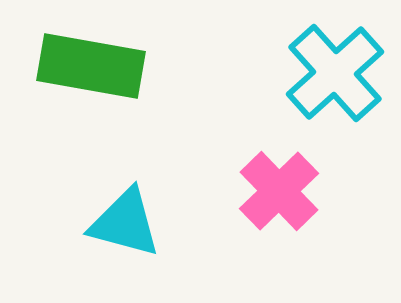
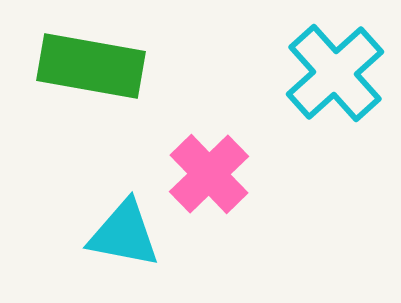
pink cross: moved 70 px left, 17 px up
cyan triangle: moved 1 px left, 11 px down; rotated 4 degrees counterclockwise
